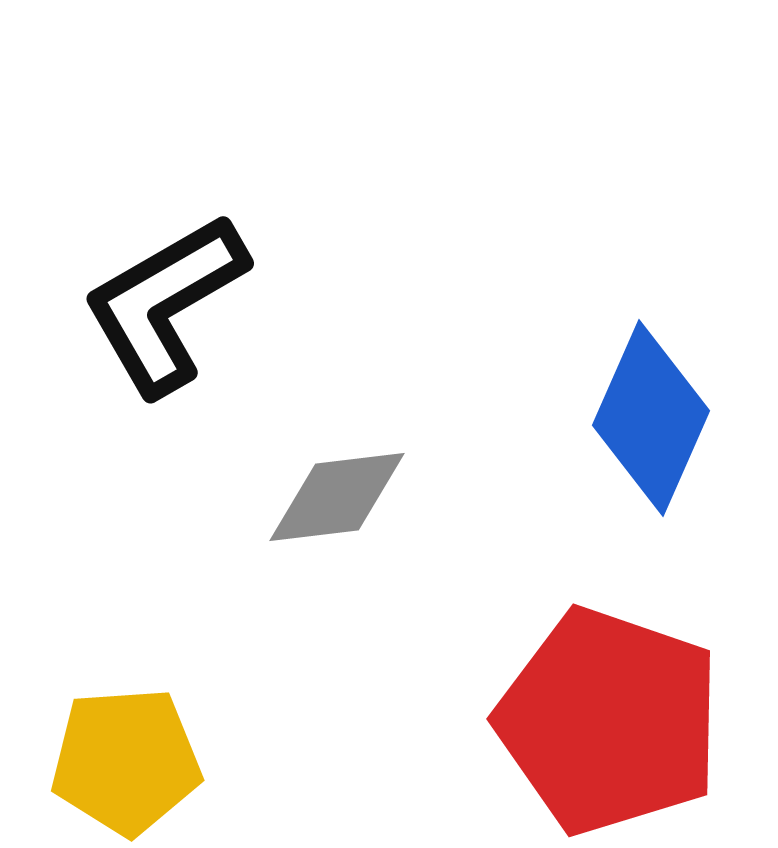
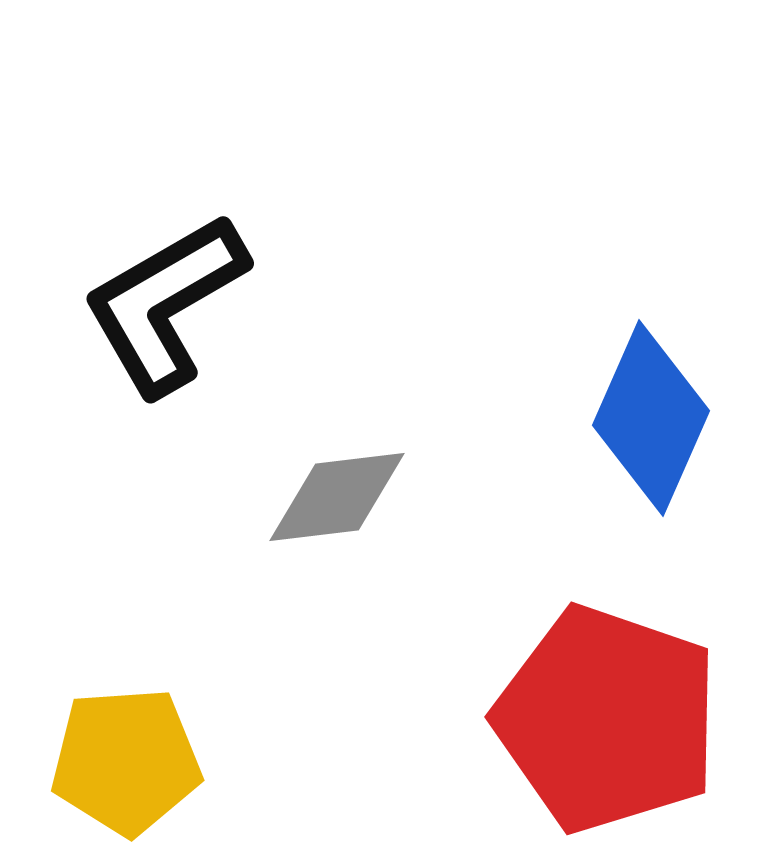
red pentagon: moved 2 px left, 2 px up
